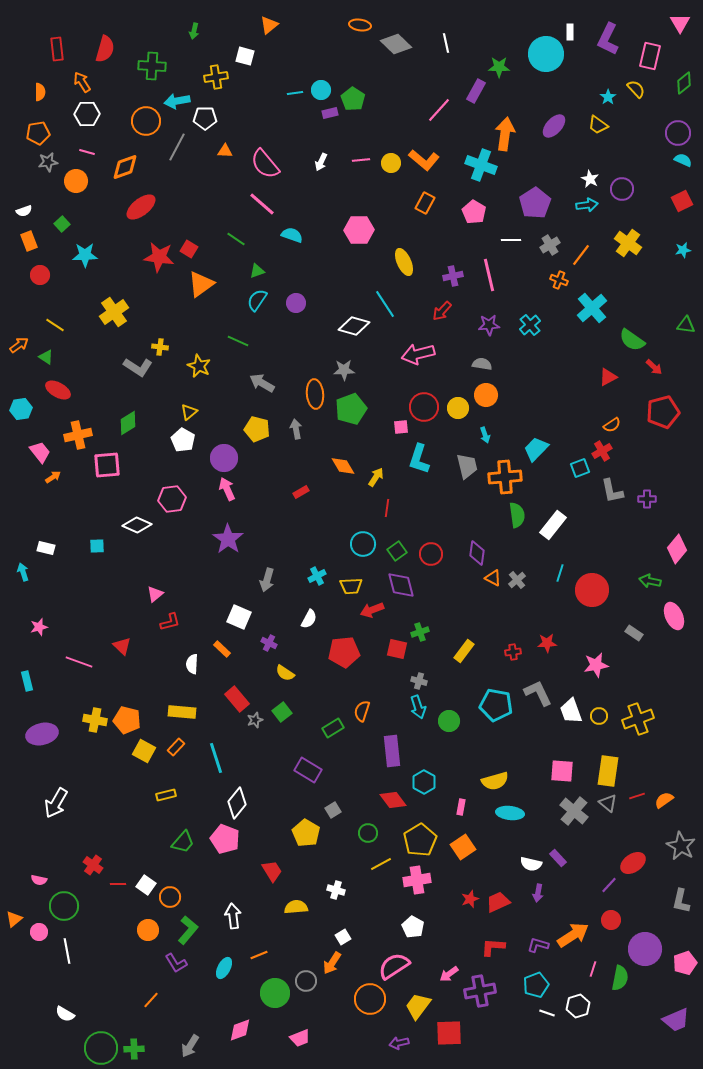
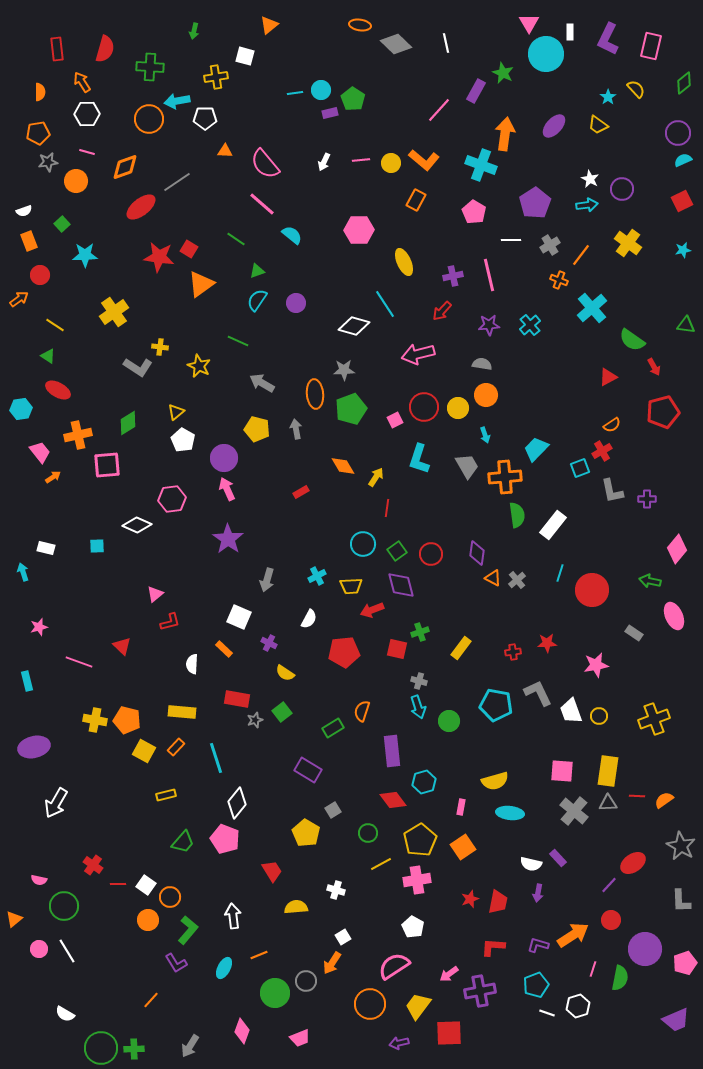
pink triangle at (680, 23): moved 151 px left
pink rectangle at (650, 56): moved 1 px right, 10 px up
green cross at (152, 66): moved 2 px left, 1 px down
green star at (499, 67): moved 4 px right, 6 px down; rotated 25 degrees clockwise
orange circle at (146, 121): moved 3 px right, 2 px up
gray line at (177, 147): moved 35 px down; rotated 28 degrees clockwise
cyan semicircle at (683, 160): rotated 48 degrees counterclockwise
white arrow at (321, 162): moved 3 px right
orange rectangle at (425, 203): moved 9 px left, 3 px up
cyan semicircle at (292, 235): rotated 20 degrees clockwise
orange arrow at (19, 345): moved 46 px up
green triangle at (46, 357): moved 2 px right, 1 px up
red arrow at (654, 367): rotated 18 degrees clockwise
yellow triangle at (189, 412): moved 13 px left
pink square at (401, 427): moved 6 px left, 7 px up; rotated 21 degrees counterclockwise
gray trapezoid at (467, 466): rotated 16 degrees counterclockwise
orange rectangle at (222, 649): moved 2 px right
yellow rectangle at (464, 651): moved 3 px left, 3 px up
red rectangle at (237, 699): rotated 40 degrees counterclockwise
yellow cross at (638, 719): moved 16 px right
purple ellipse at (42, 734): moved 8 px left, 13 px down
cyan hexagon at (424, 782): rotated 15 degrees clockwise
red line at (637, 796): rotated 21 degrees clockwise
gray triangle at (608, 803): rotated 42 degrees counterclockwise
gray L-shape at (681, 901): rotated 15 degrees counterclockwise
red trapezoid at (498, 902): rotated 125 degrees clockwise
orange circle at (148, 930): moved 10 px up
pink circle at (39, 932): moved 17 px down
white line at (67, 951): rotated 20 degrees counterclockwise
orange circle at (370, 999): moved 5 px down
pink diamond at (240, 1030): moved 2 px right, 1 px down; rotated 50 degrees counterclockwise
